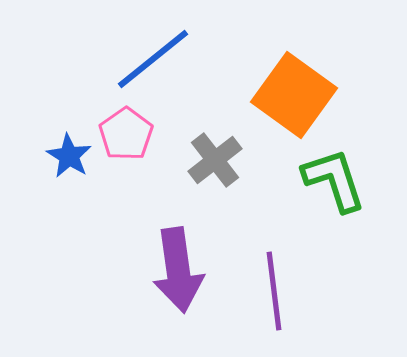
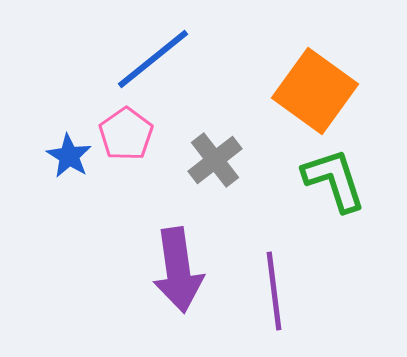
orange square: moved 21 px right, 4 px up
